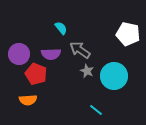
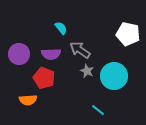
red pentagon: moved 8 px right, 4 px down
cyan line: moved 2 px right
